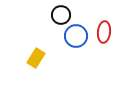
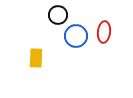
black circle: moved 3 px left
yellow rectangle: rotated 30 degrees counterclockwise
